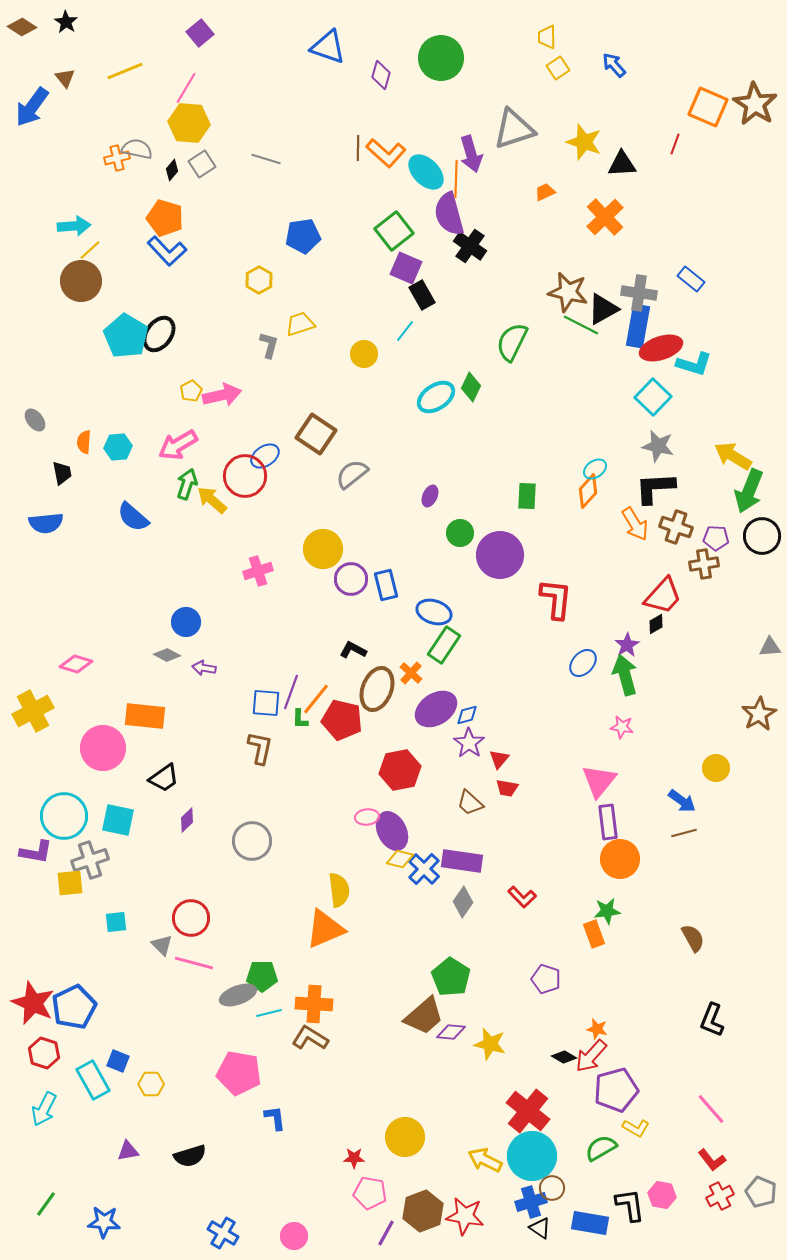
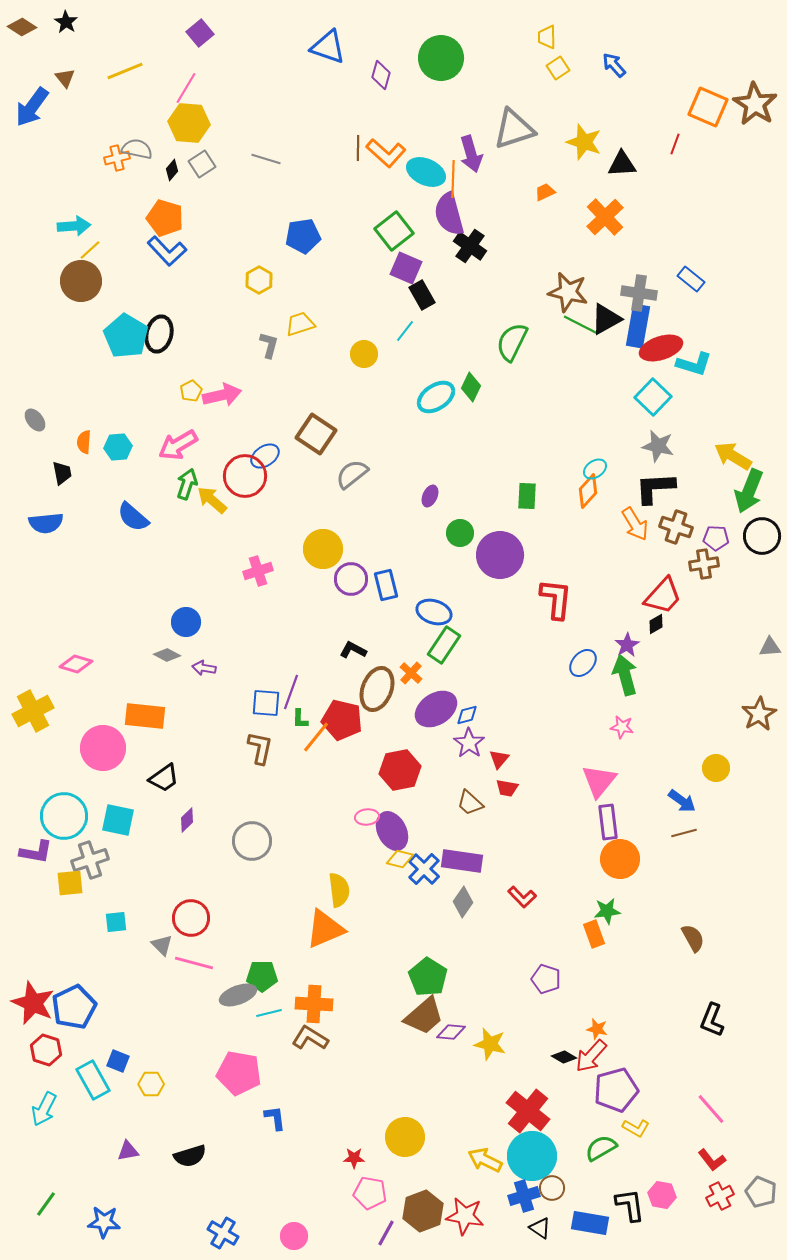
cyan ellipse at (426, 172): rotated 21 degrees counterclockwise
orange line at (456, 179): moved 3 px left
black triangle at (603, 309): moved 3 px right, 10 px down
black ellipse at (159, 334): rotated 21 degrees counterclockwise
orange line at (316, 699): moved 38 px down
green pentagon at (451, 977): moved 23 px left
red hexagon at (44, 1053): moved 2 px right, 3 px up
blue cross at (531, 1202): moved 7 px left, 6 px up
